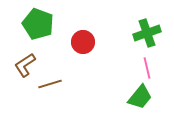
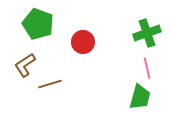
green trapezoid: rotated 24 degrees counterclockwise
